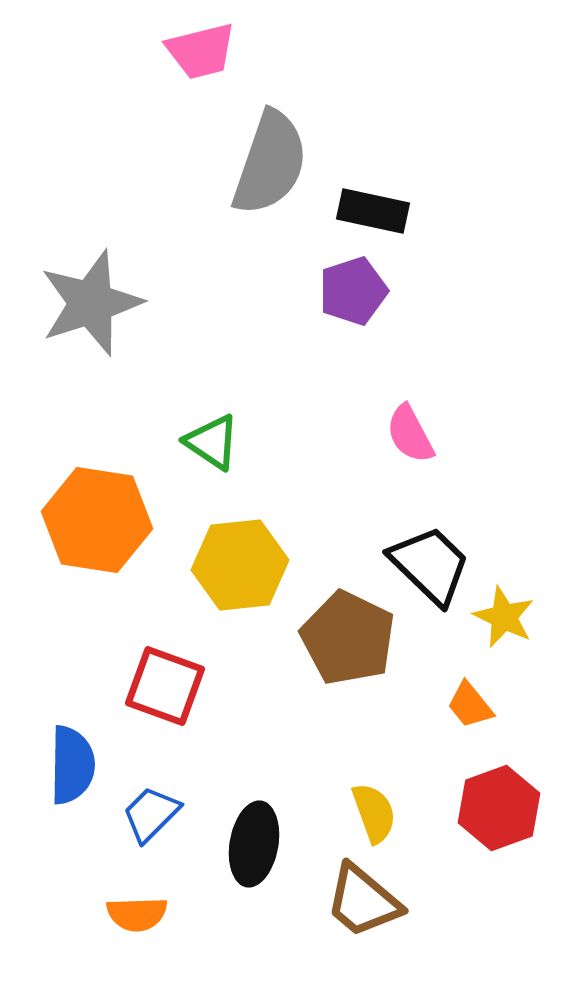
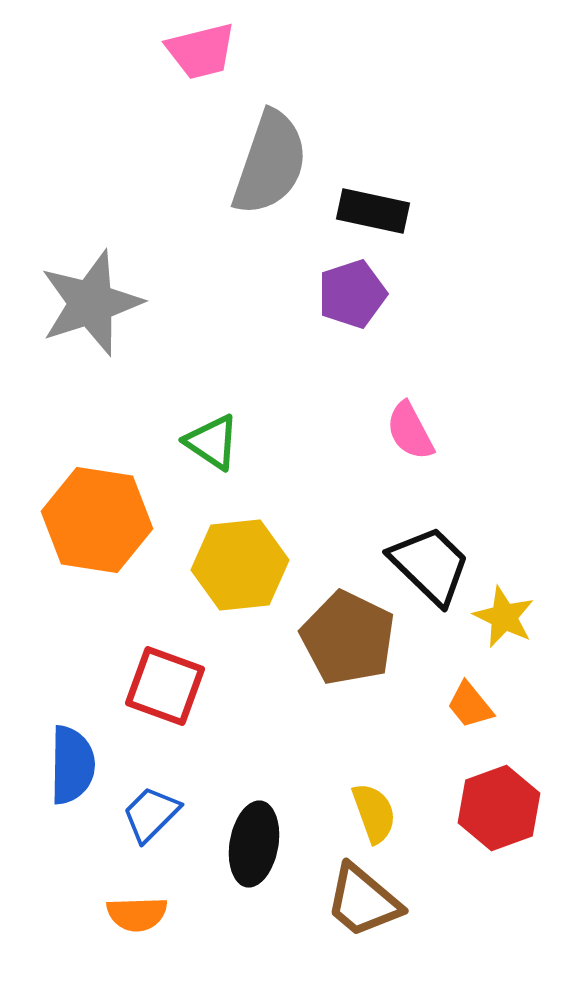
purple pentagon: moved 1 px left, 3 px down
pink semicircle: moved 3 px up
